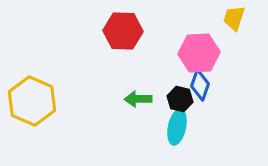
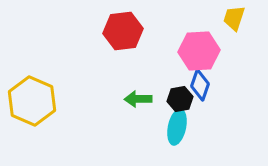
red hexagon: rotated 9 degrees counterclockwise
pink hexagon: moved 2 px up
black hexagon: rotated 25 degrees counterclockwise
